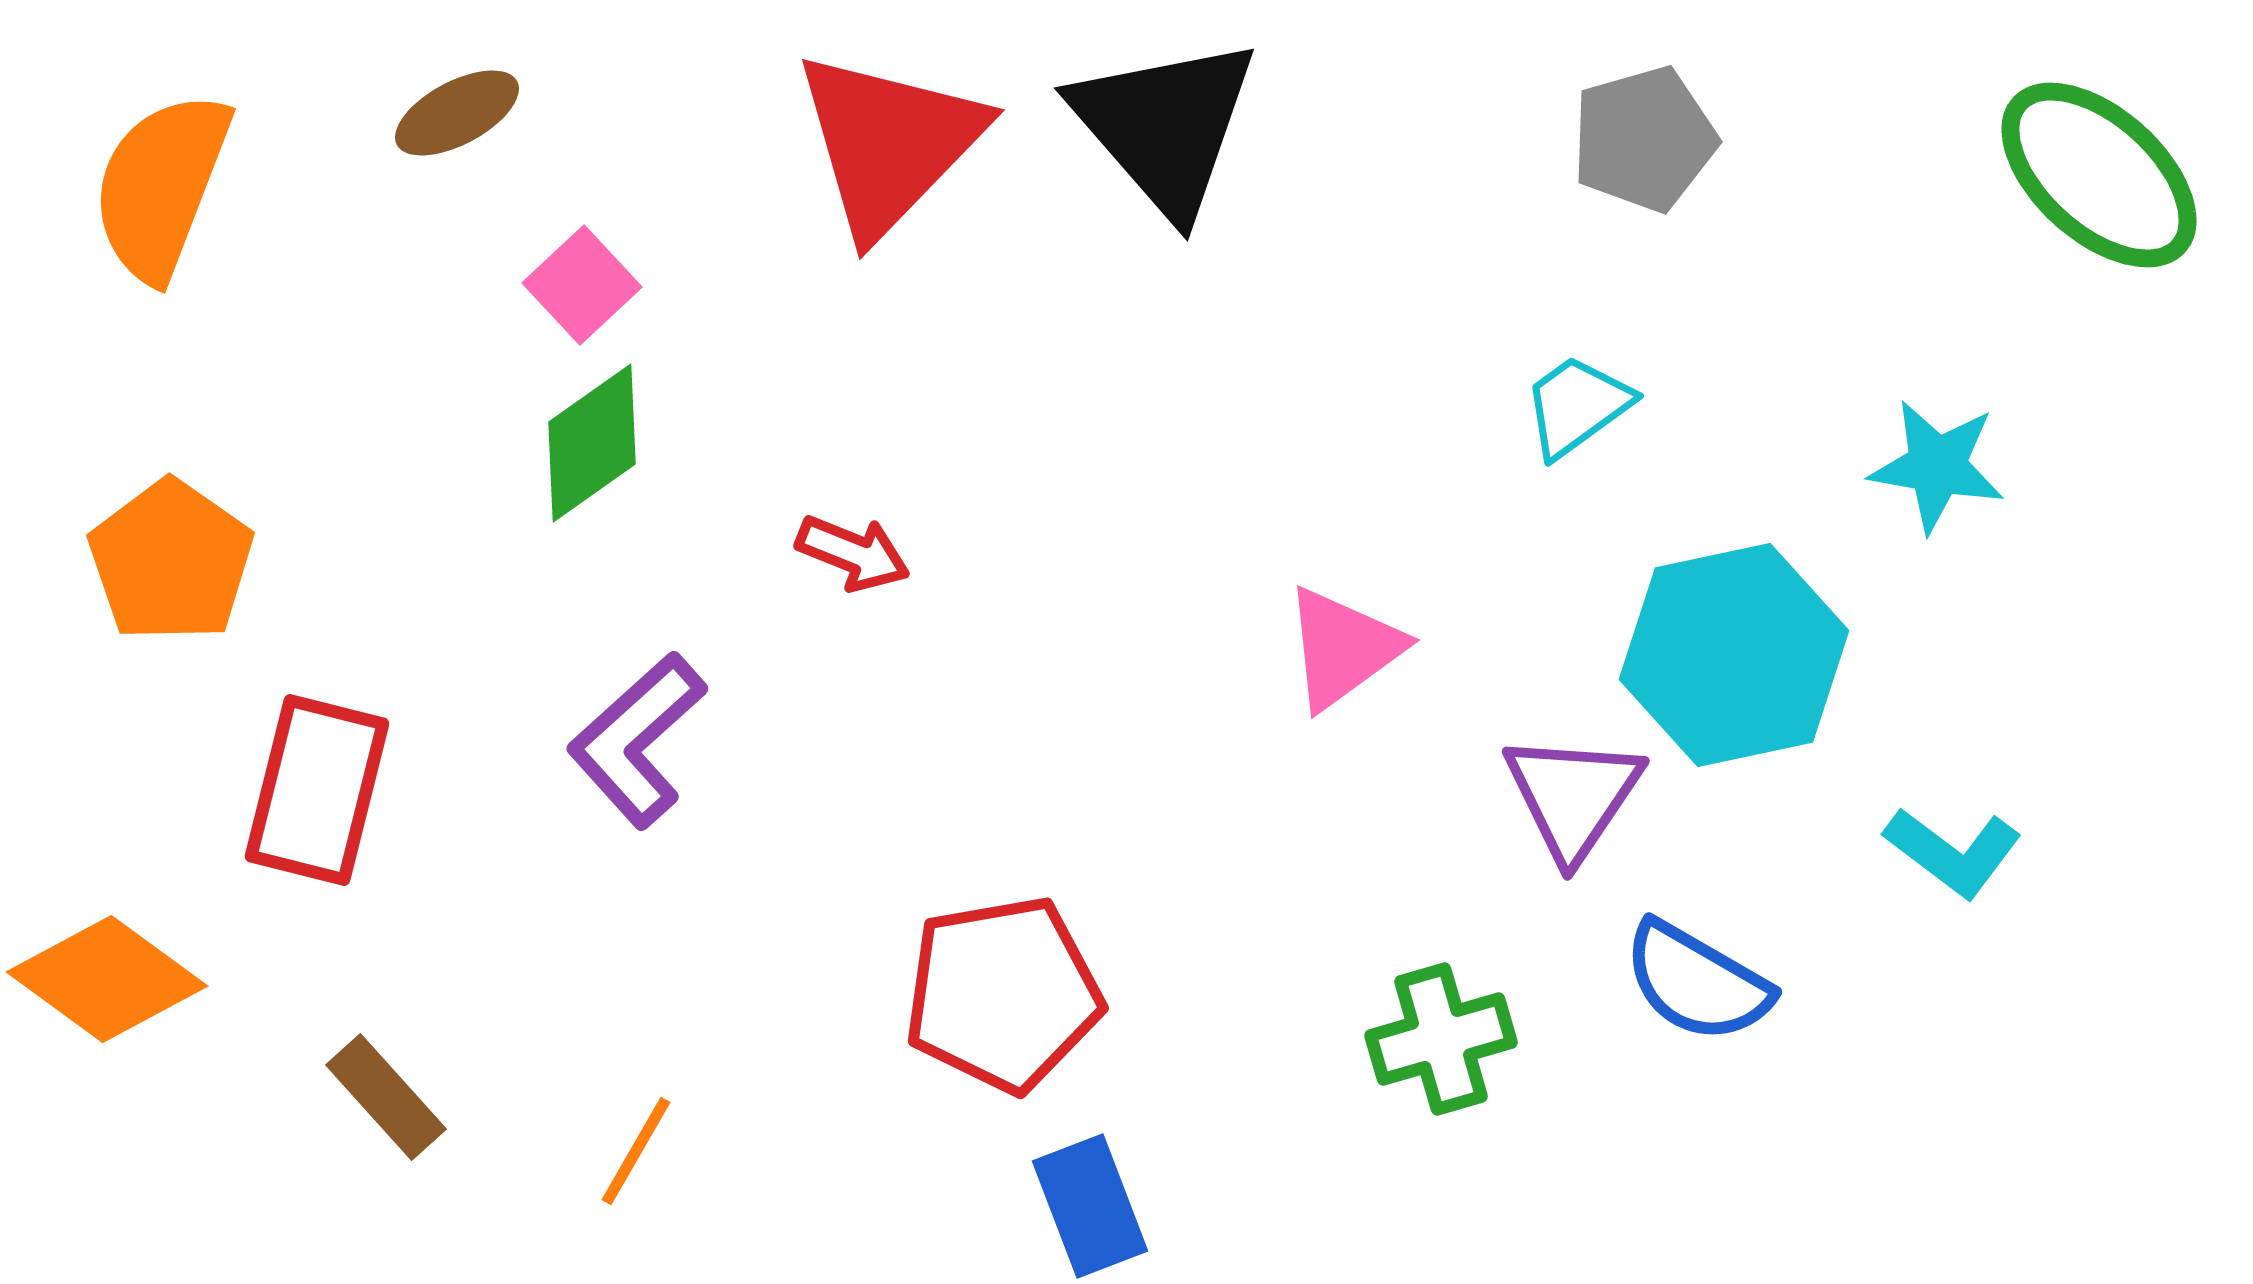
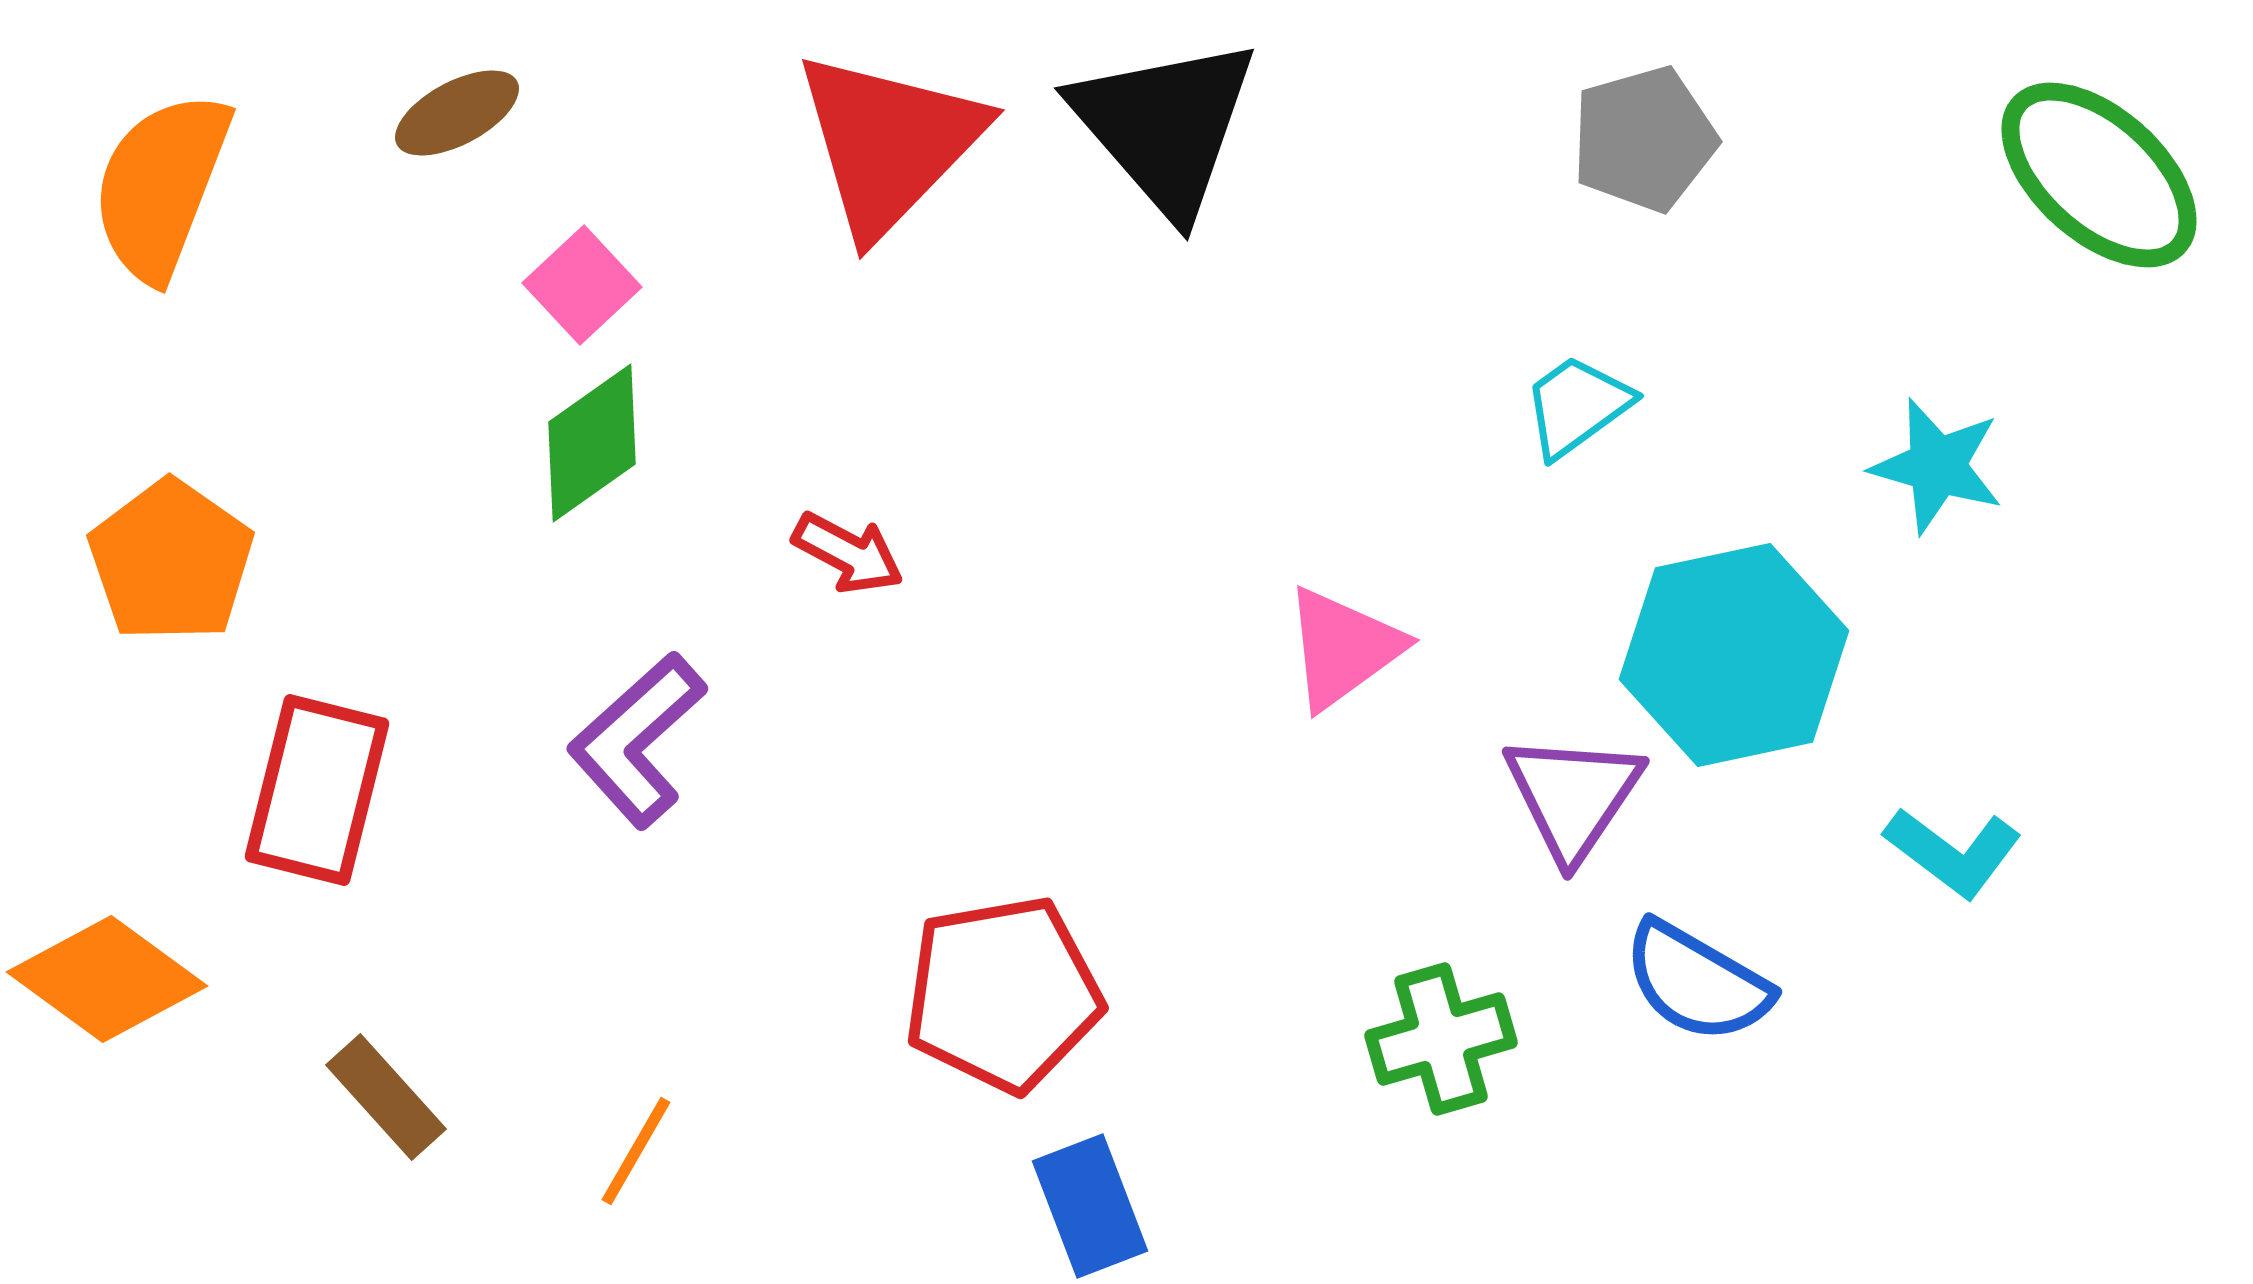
cyan star: rotated 6 degrees clockwise
red arrow: moved 5 px left; rotated 6 degrees clockwise
